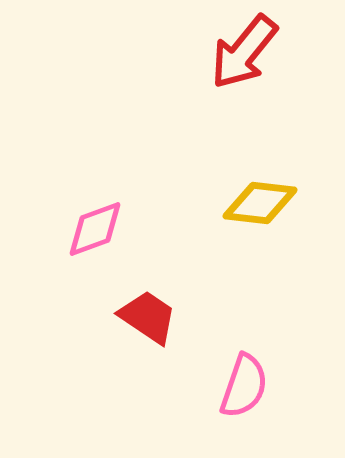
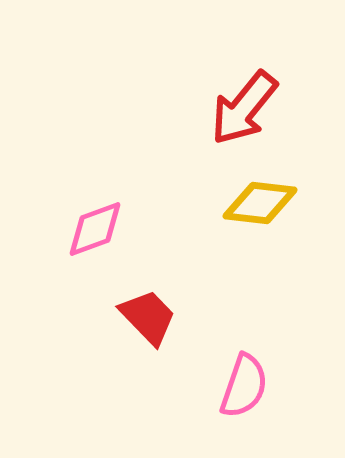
red arrow: moved 56 px down
red trapezoid: rotated 12 degrees clockwise
